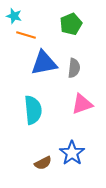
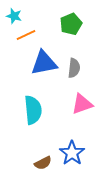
orange line: rotated 42 degrees counterclockwise
